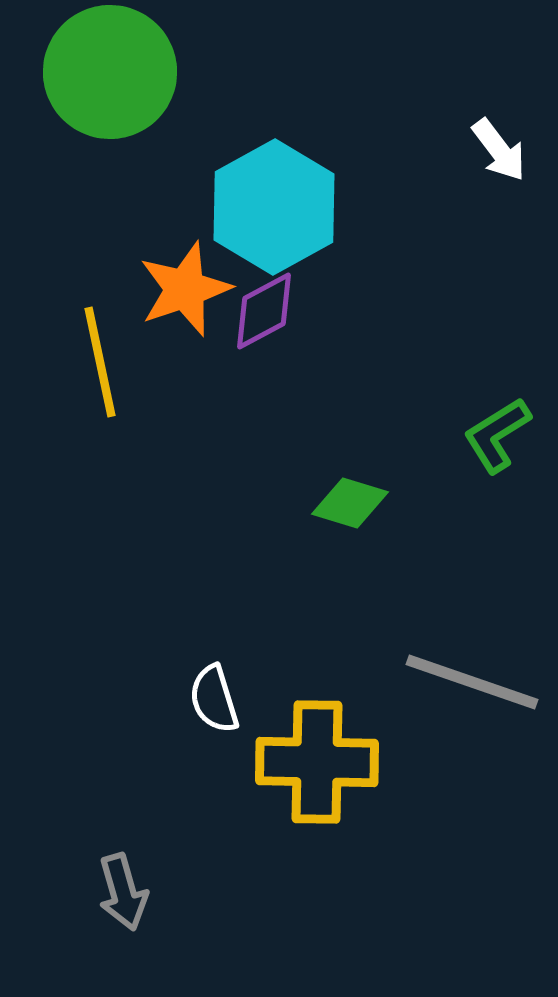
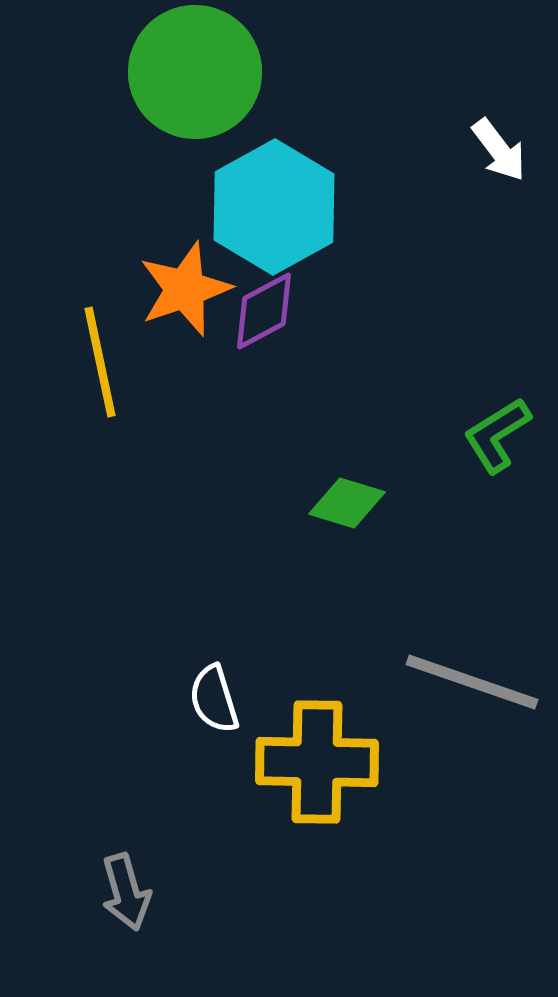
green circle: moved 85 px right
green diamond: moved 3 px left
gray arrow: moved 3 px right
